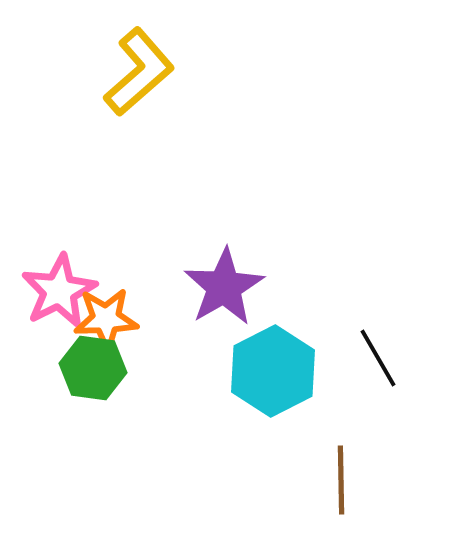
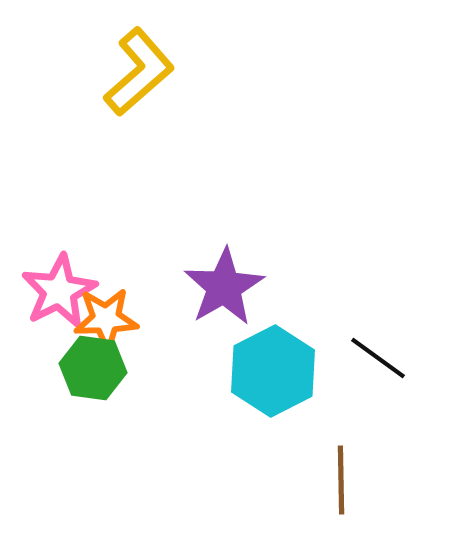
black line: rotated 24 degrees counterclockwise
